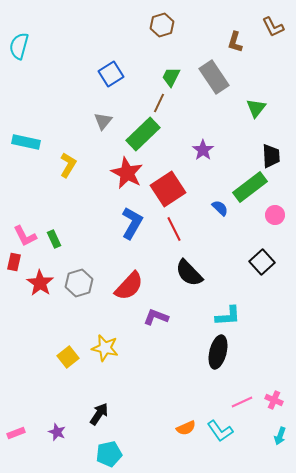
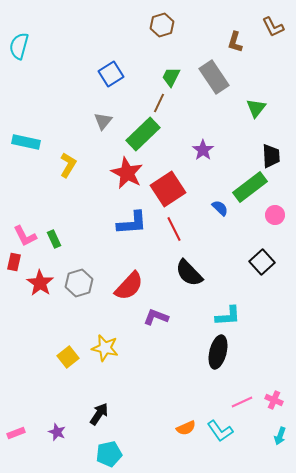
blue L-shape at (132, 223): rotated 56 degrees clockwise
